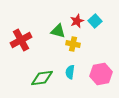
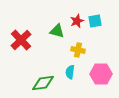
cyan square: rotated 32 degrees clockwise
green triangle: moved 1 px left
red cross: rotated 15 degrees counterclockwise
yellow cross: moved 5 px right, 6 px down
pink hexagon: rotated 10 degrees clockwise
green diamond: moved 1 px right, 5 px down
